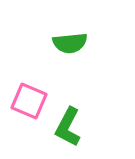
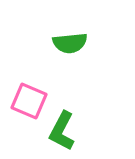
green L-shape: moved 6 px left, 4 px down
